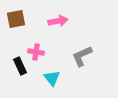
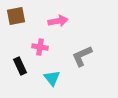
brown square: moved 3 px up
pink cross: moved 4 px right, 5 px up
